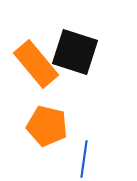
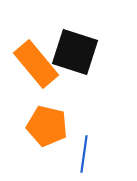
blue line: moved 5 px up
